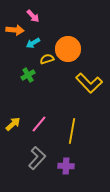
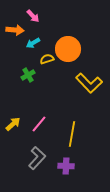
yellow line: moved 3 px down
